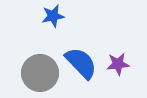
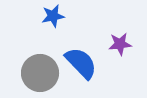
purple star: moved 2 px right, 20 px up
